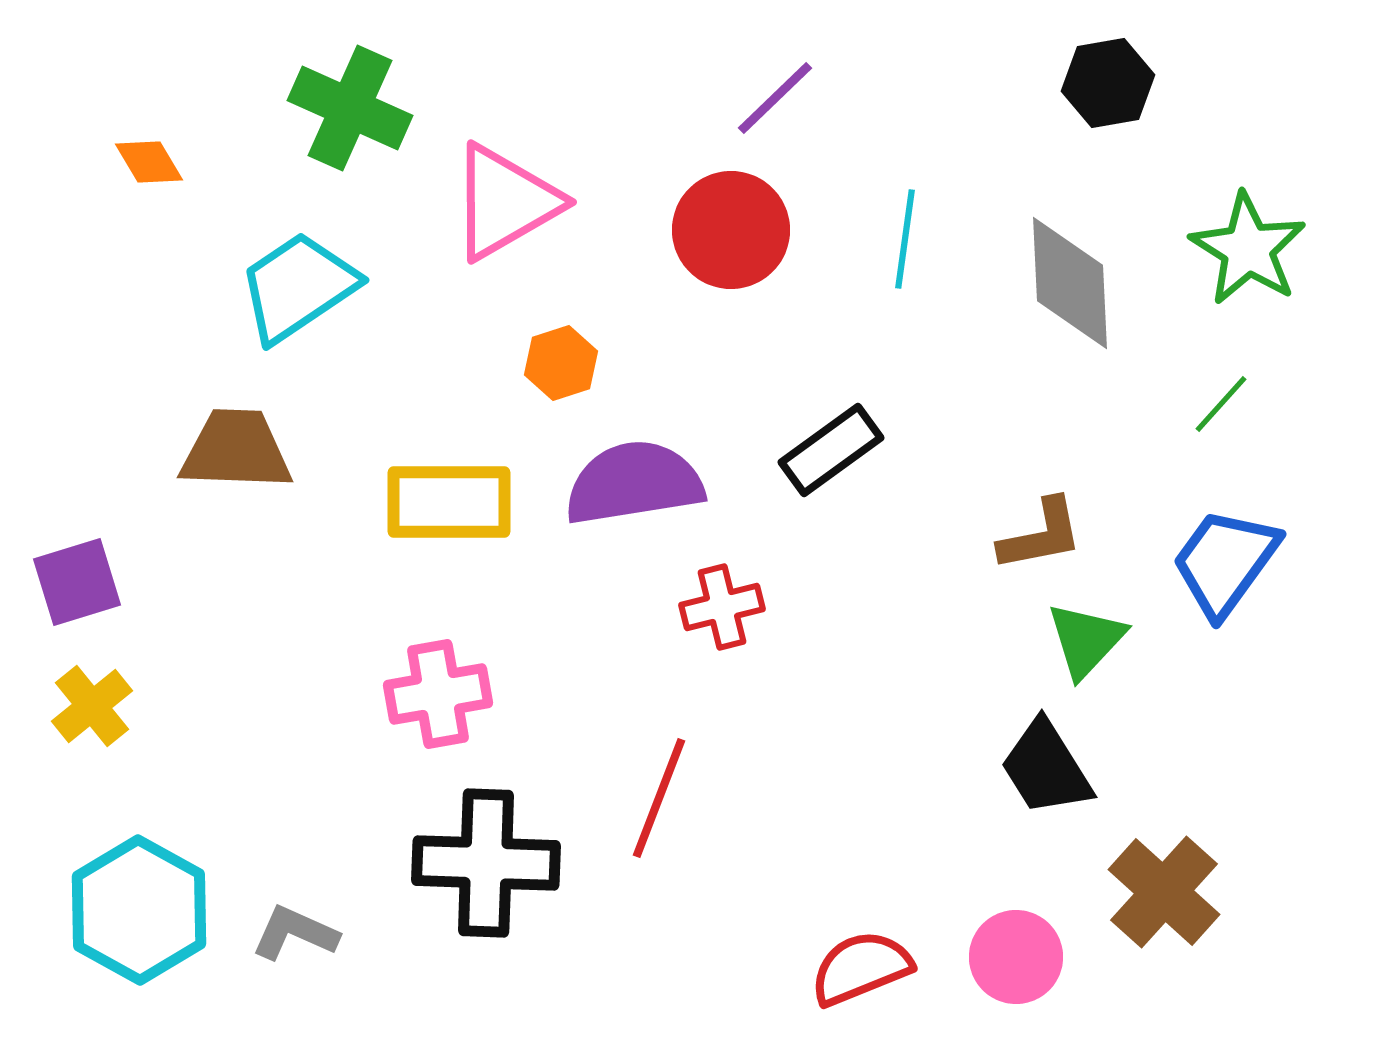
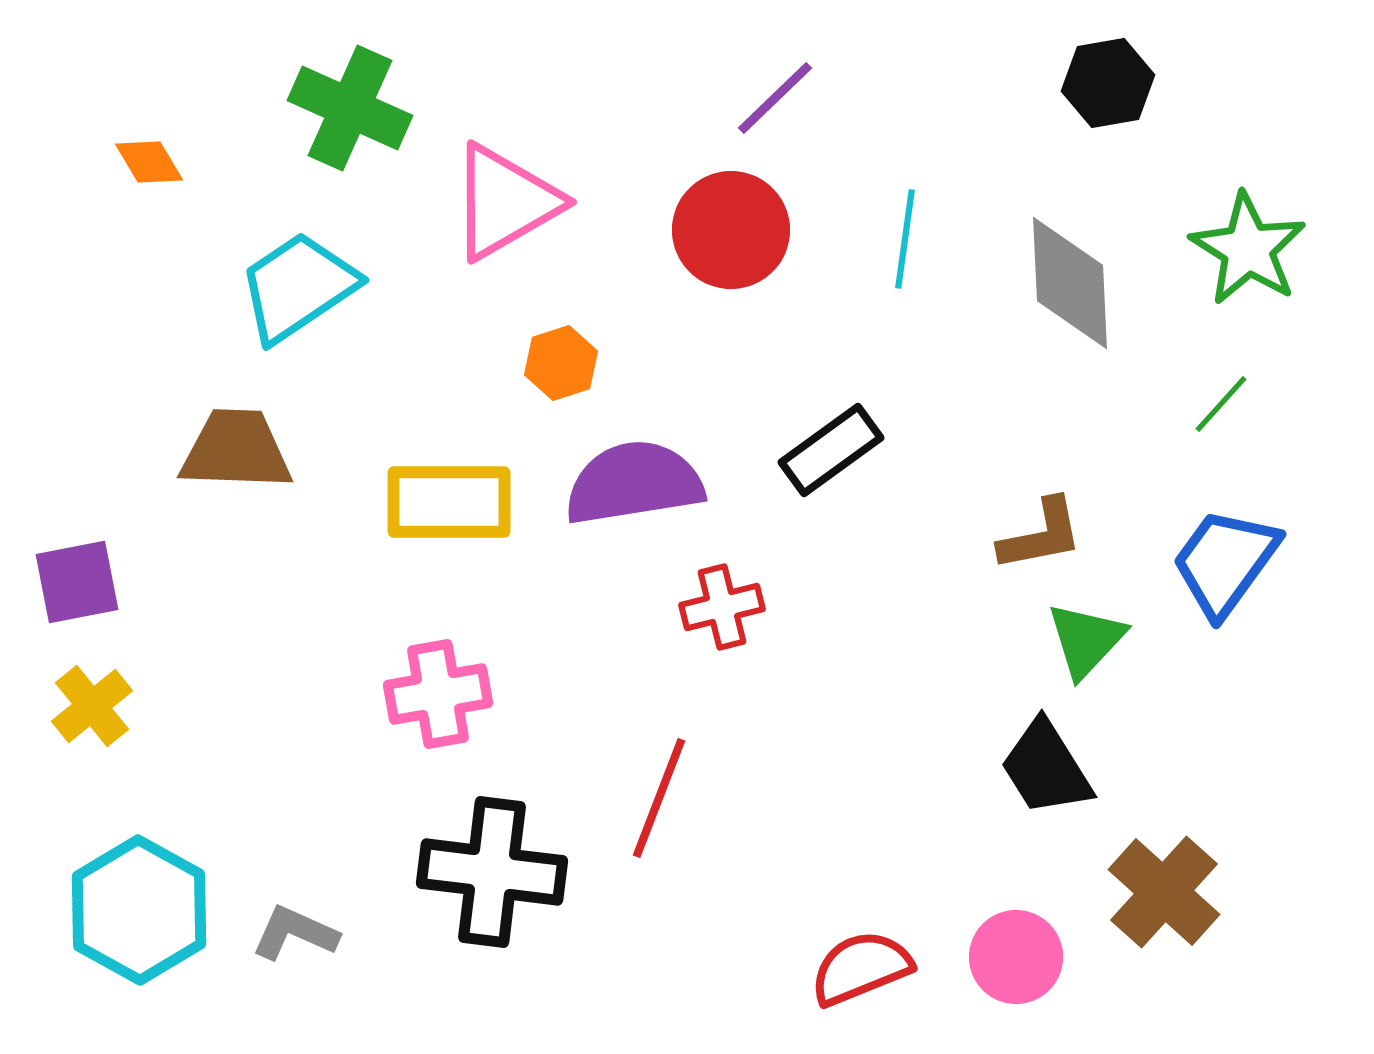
purple square: rotated 6 degrees clockwise
black cross: moved 6 px right, 9 px down; rotated 5 degrees clockwise
